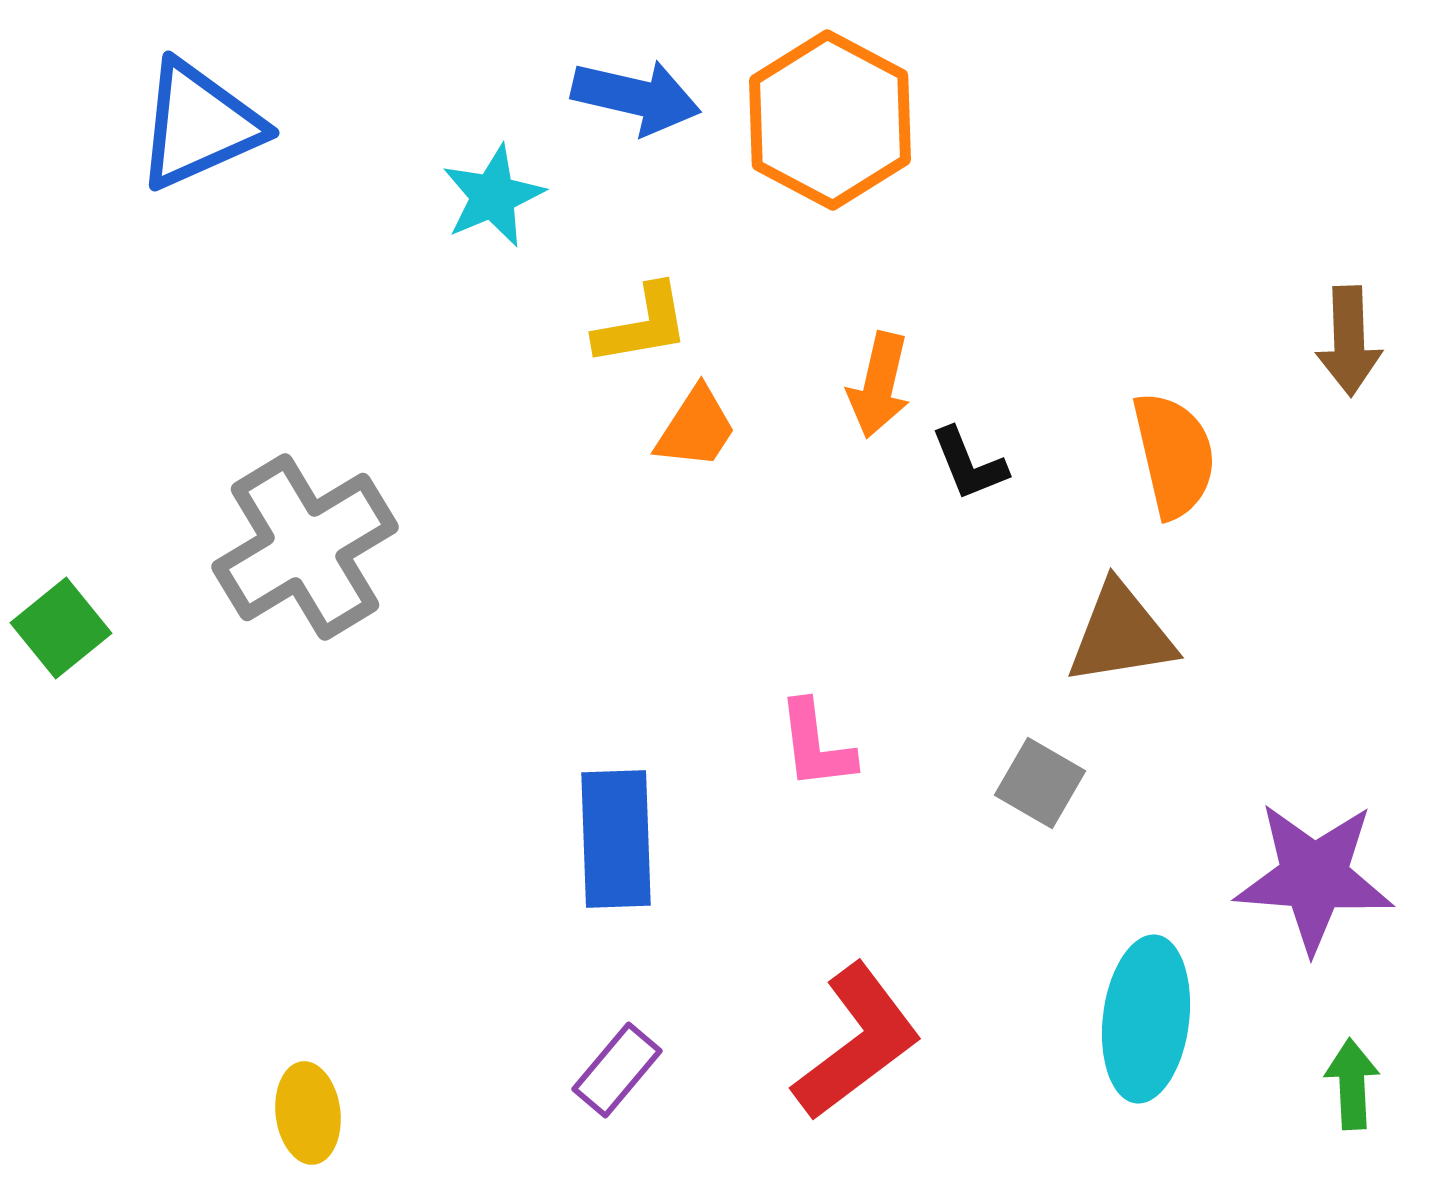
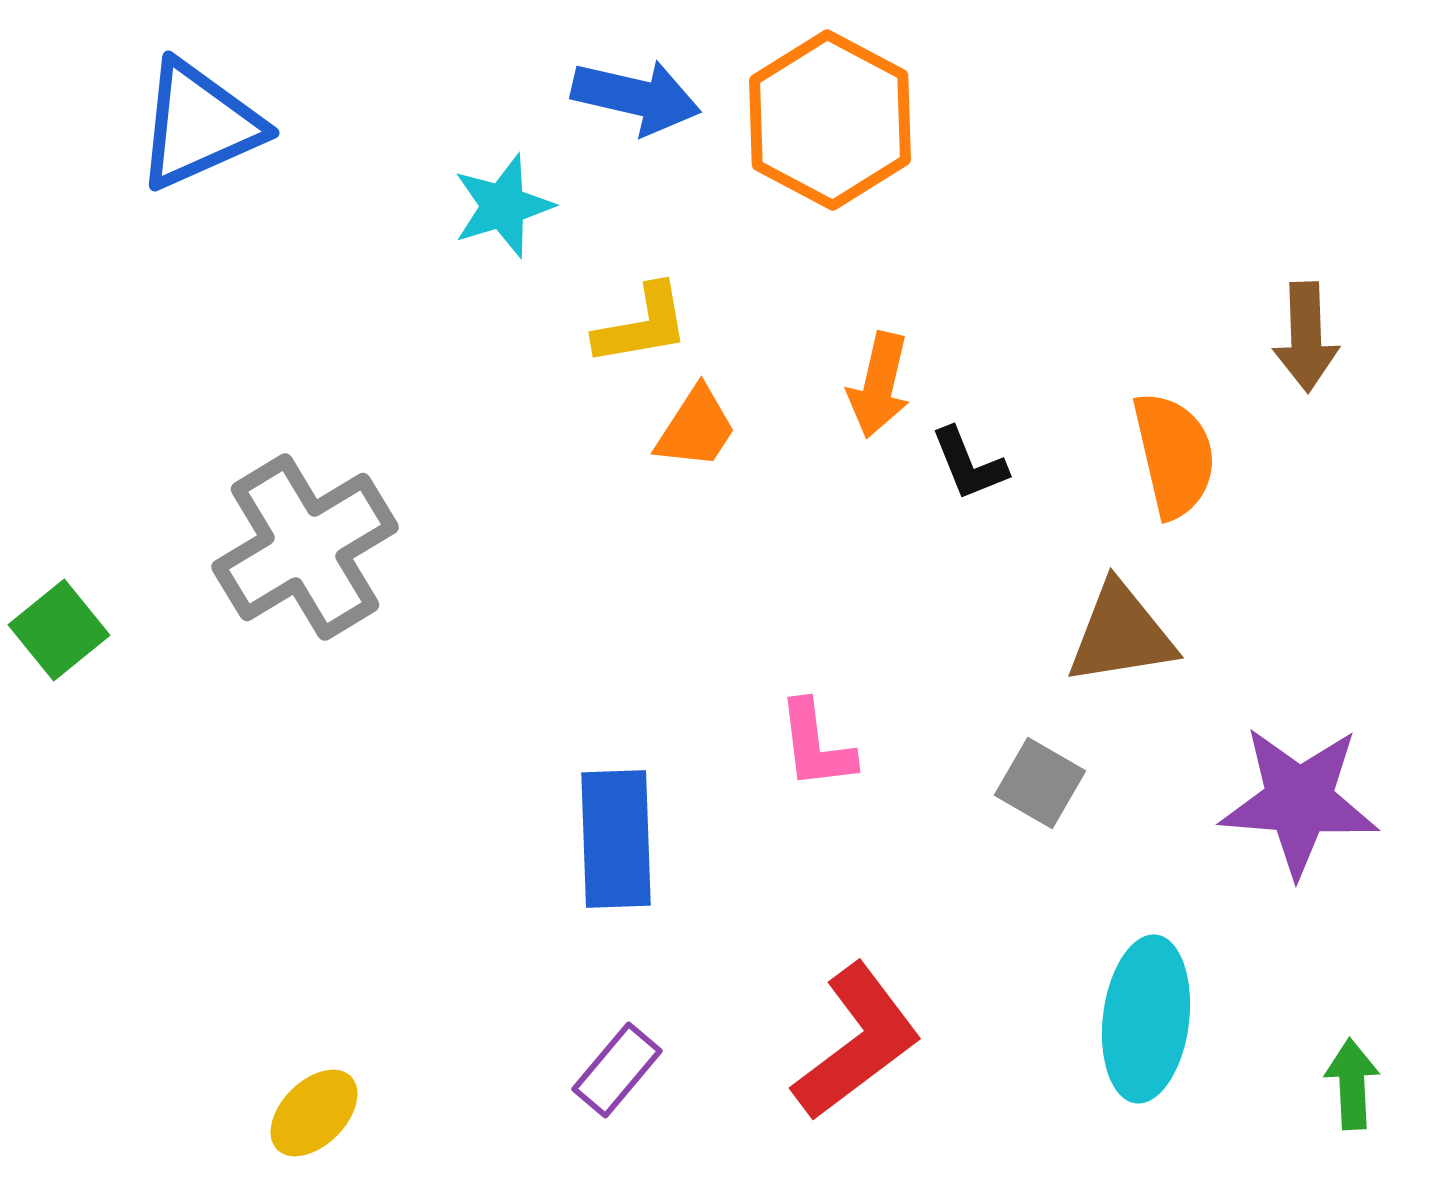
cyan star: moved 10 px right, 10 px down; rotated 6 degrees clockwise
brown arrow: moved 43 px left, 4 px up
green square: moved 2 px left, 2 px down
purple star: moved 15 px left, 76 px up
yellow ellipse: moved 6 px right; rotated 52 degrees clockwise
